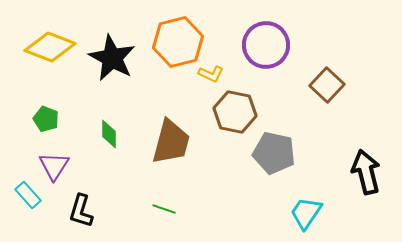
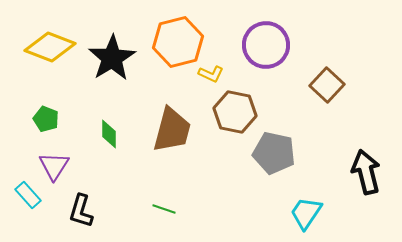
black star: rotated 12 degrees clockwise
brown trapezoid: moved 1 px right, 12 px up
